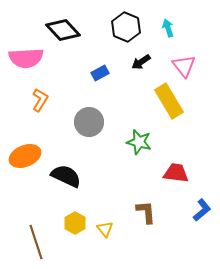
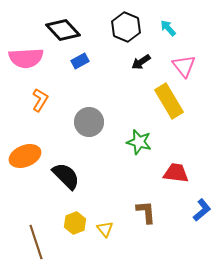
cyan arrow: rotated 24 degrees counterclockwise
blue rectangle: moved 20 px left, 12 px up
black semicircle: rotated 20 degrees clockwise
yellow hexagon: rotated 10 degrees clockwise
